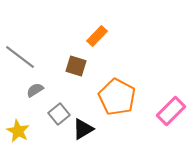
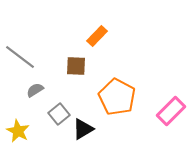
brown square: rotated 15 degrees counterclockwise
